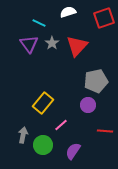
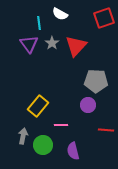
white semicircle: moved 8 px left, 2 px down; rotated 133 degrees counterclockwise
cyan line: rotated 56 degrees clockwise
red triangle: moved 1 px left
gray pentagon: rotated 15 degrees clockwise
yellow rectangle: moved 5 px left, 3 px down
pink line: rotated 40 degrees clockwise
red line: moved 1 px right, 1 px up
gray arrow: moved 1 px down
purple semicircle: rotated 48 degrees counterclockwise
